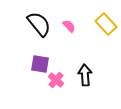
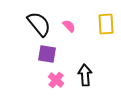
yellow rectangle: rotated 40 degrees clockwise
purple square: moved 7 px right, 10 px up
